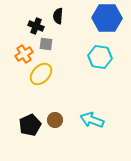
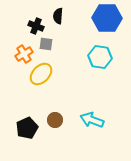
black pentagon: moved 3 px left, 3 px down
